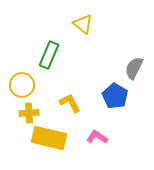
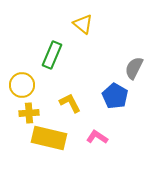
green rectangle: moved 3 px right
